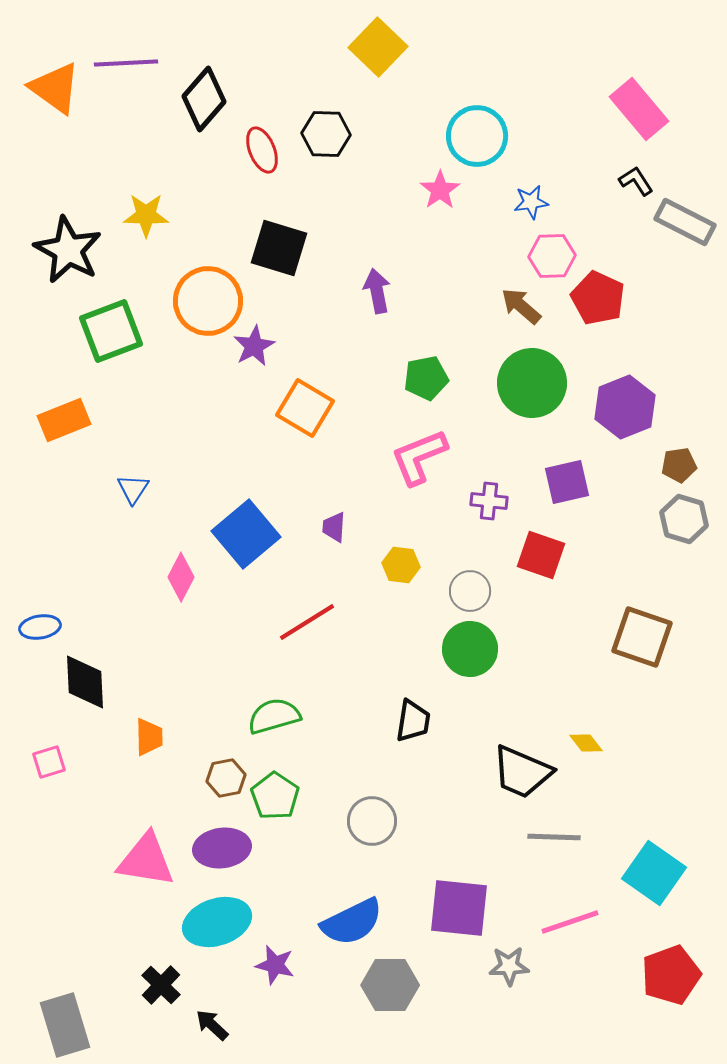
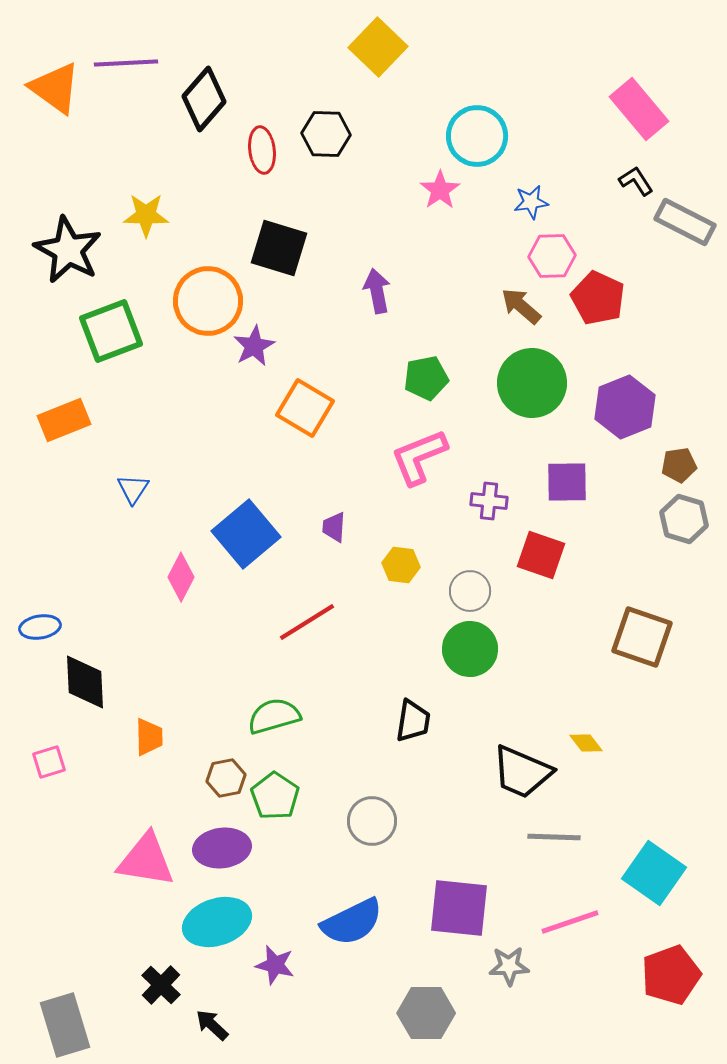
red ellipse at (262, 150): rotated 15 degrees clockwise
purple square at (567, 482): rotated 12 degrees clockwise
gray hexagon at (390, 985): moved 36 px right, 28 px down
